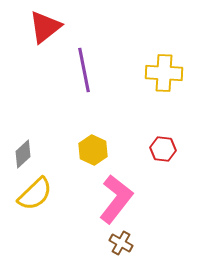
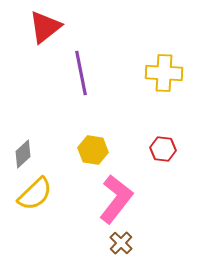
purple line: moved 3 px left, 3 px down
yellow hexagon: rotated 16 degrees counterclockwise
brown cross: rotated 15 degrees clockwise
